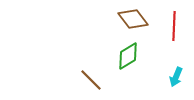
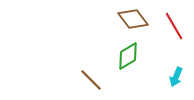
red line: rotated 32 degrees counterclockwise
